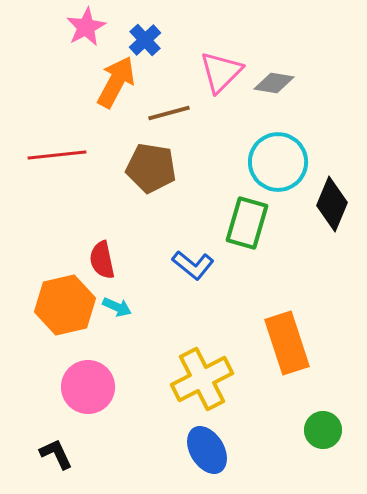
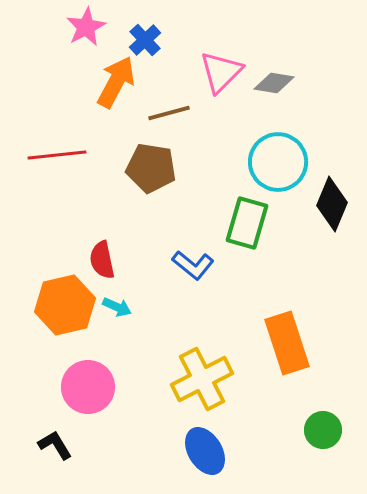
blue ellipse: moved 2 px left, 1 px down
black L-shape: moved 1 px left, 9 px up; rotated 6 degrees counterclockwise
